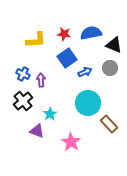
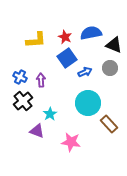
red star: moved 1 px right, 3 px down; rotated 16 degrees clockwise
blue cross: moved 3 px left, 3 px down
pink star: rotated 24 degrees counterclockwise
